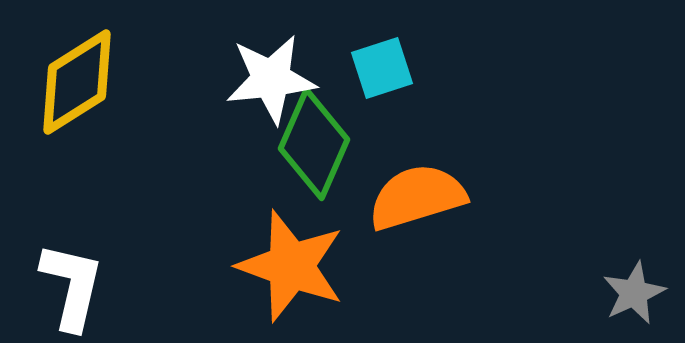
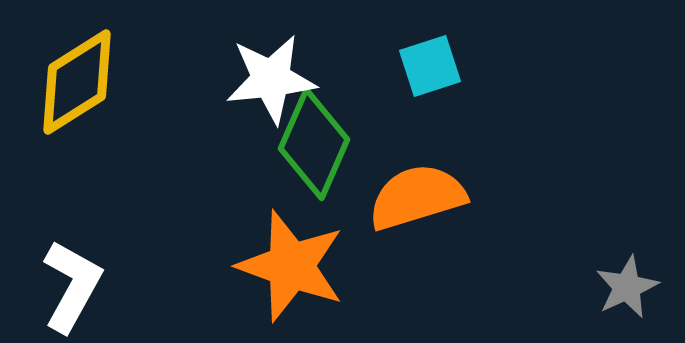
cyan square: moved 48 px right, 2 px up
white L-shape: rotated 16 degrees clockwise
gray star: moved 7 px left, 6 px up
